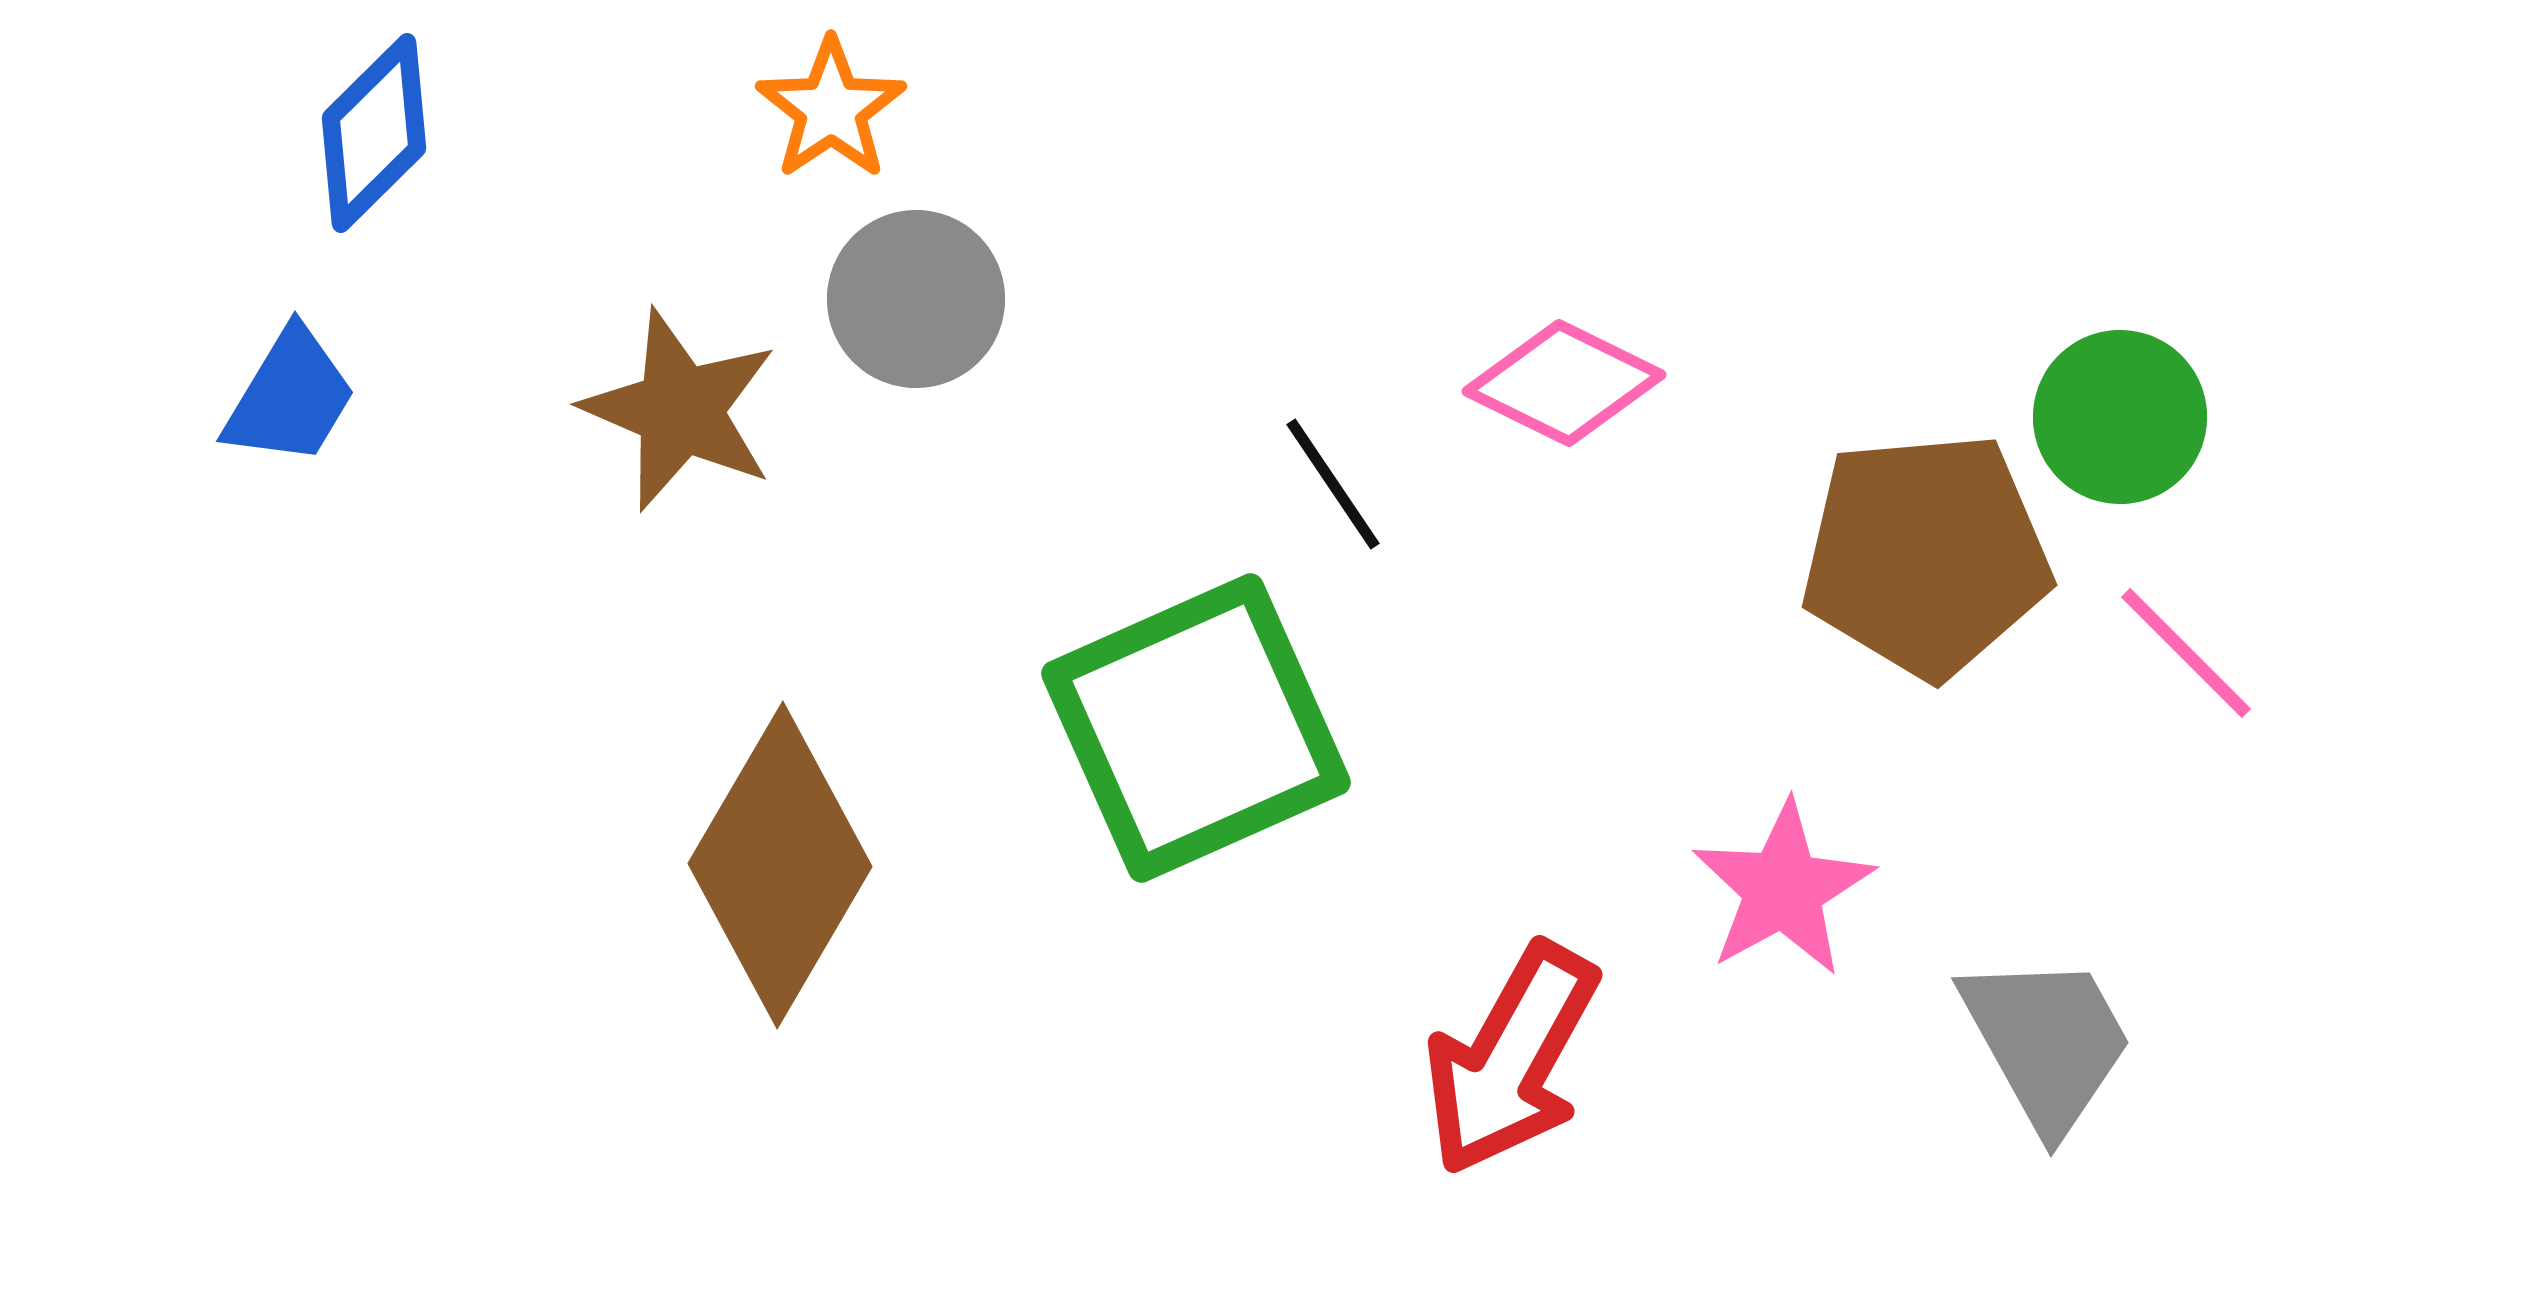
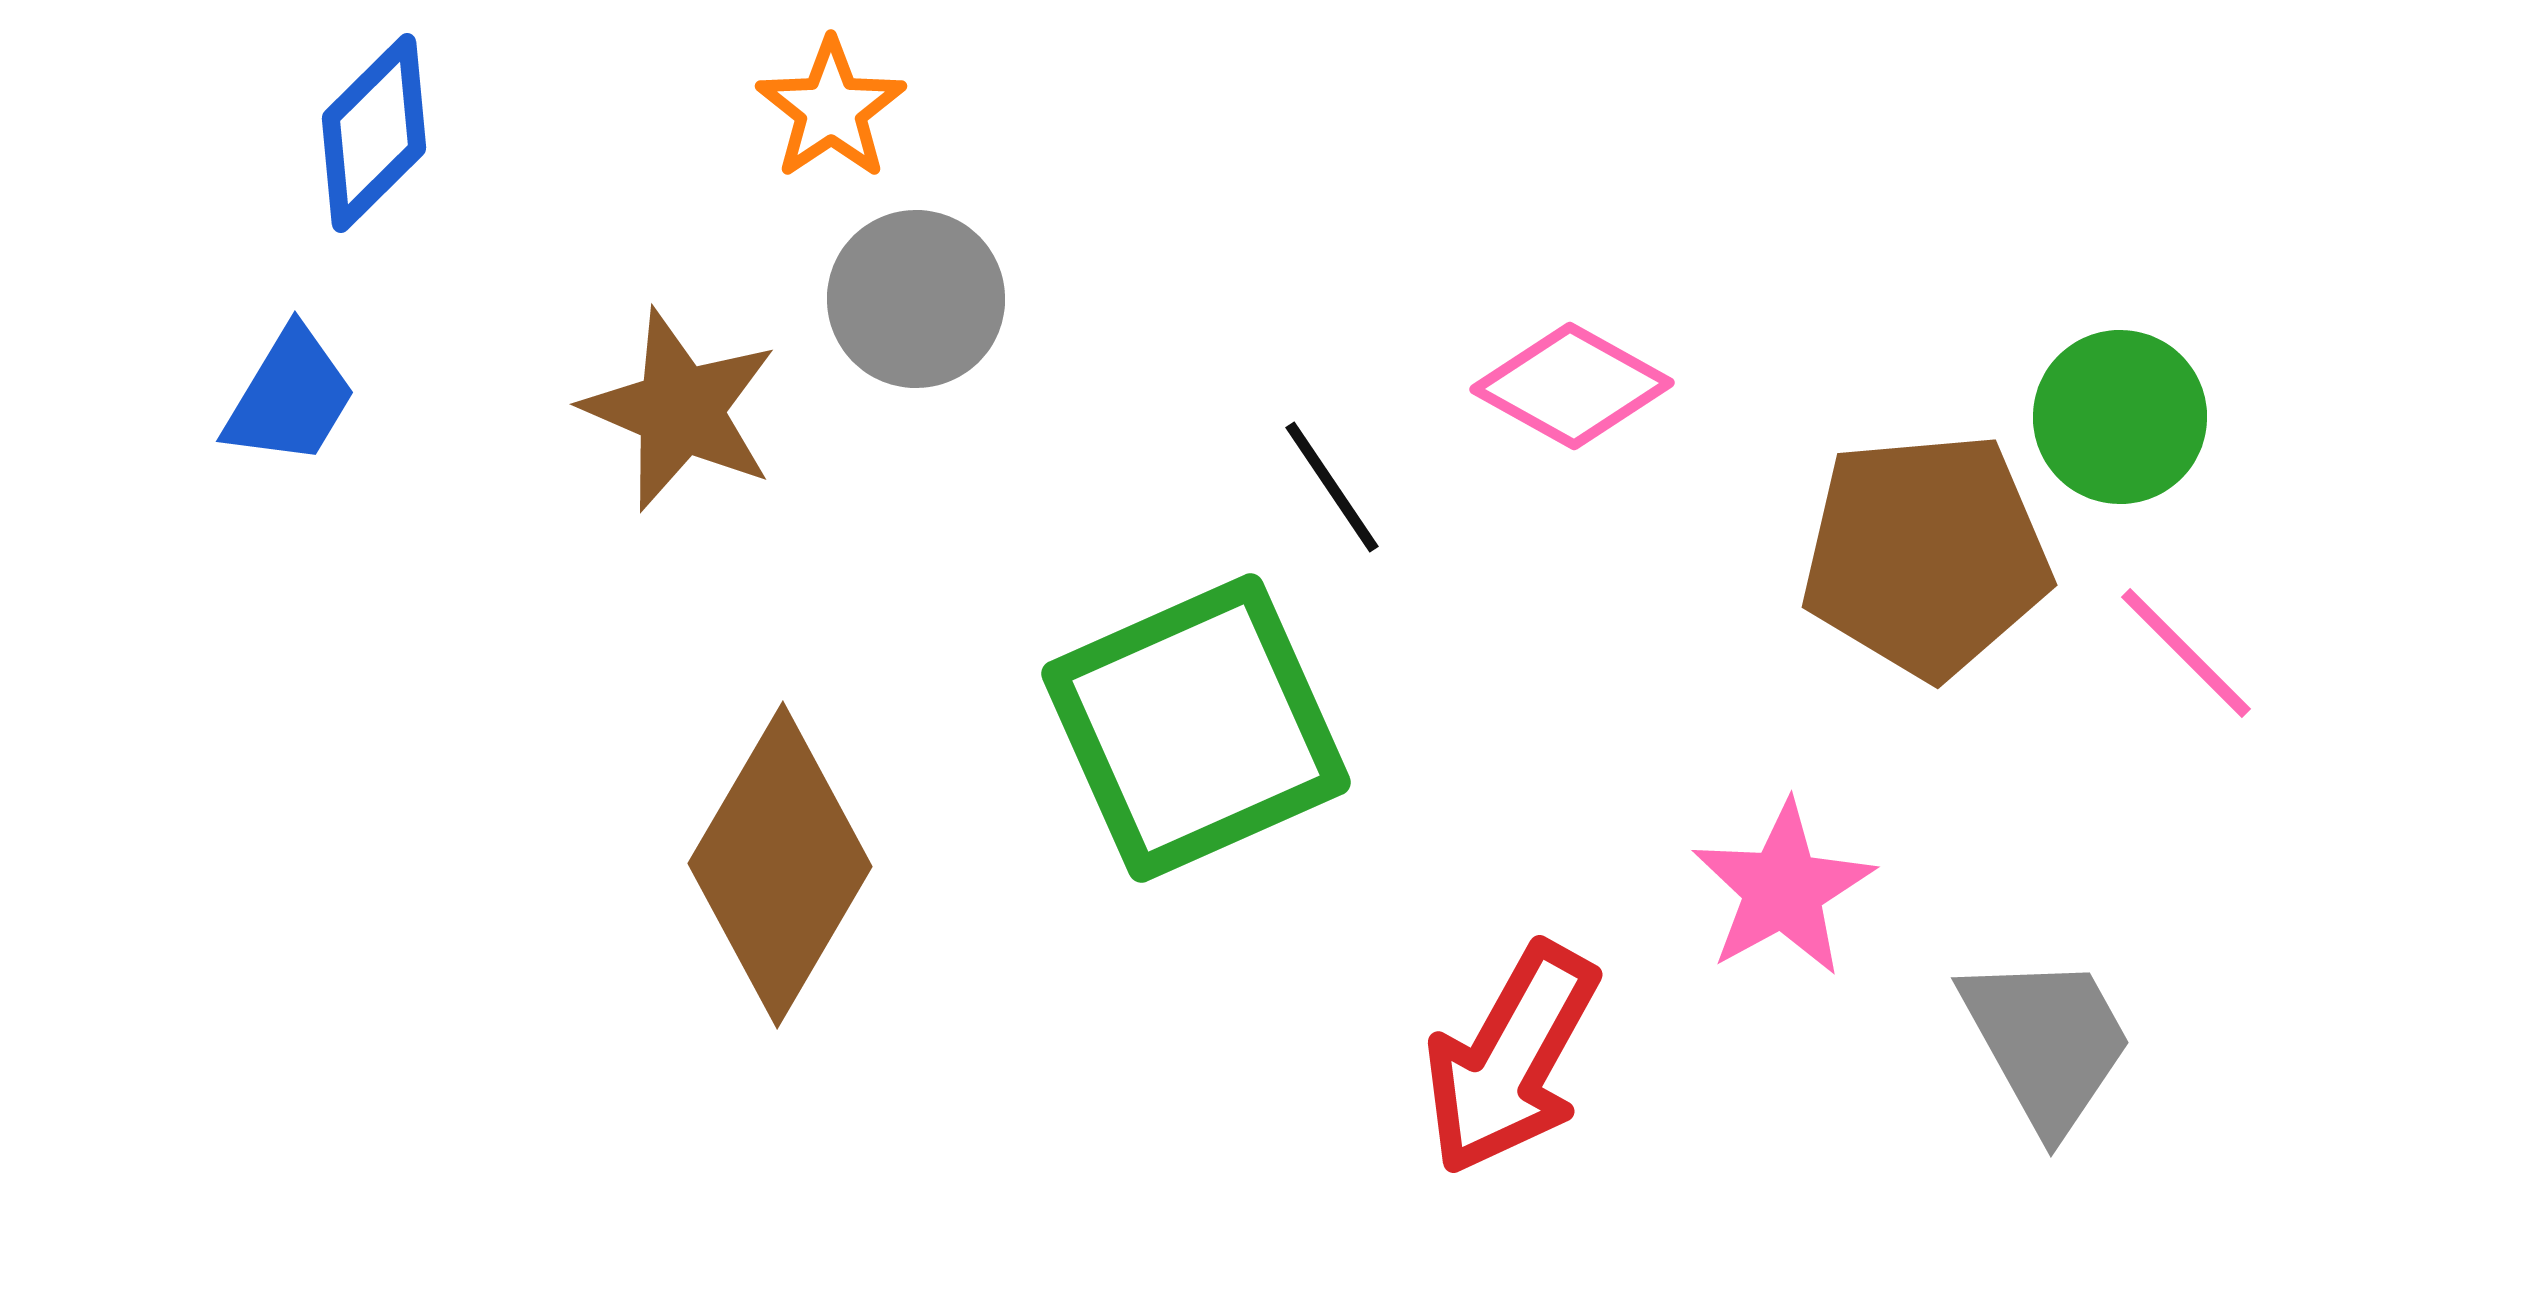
pink diamond: moved 8 px right, 3 px down; rotated 3 degrees clockwise
black line: moved 1 px left, 3 px down
